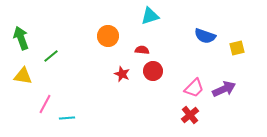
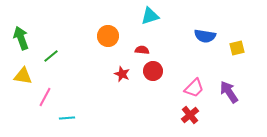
blue semicircle: rotated 10 degrees counterclockwise
purple arrow: moved 5 px right, 3 px down; rotated 100 degrees counterclockwise
pink line: moved 7 px up
